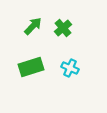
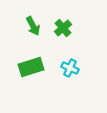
green arrow: rotated 108 degrees clockwise
